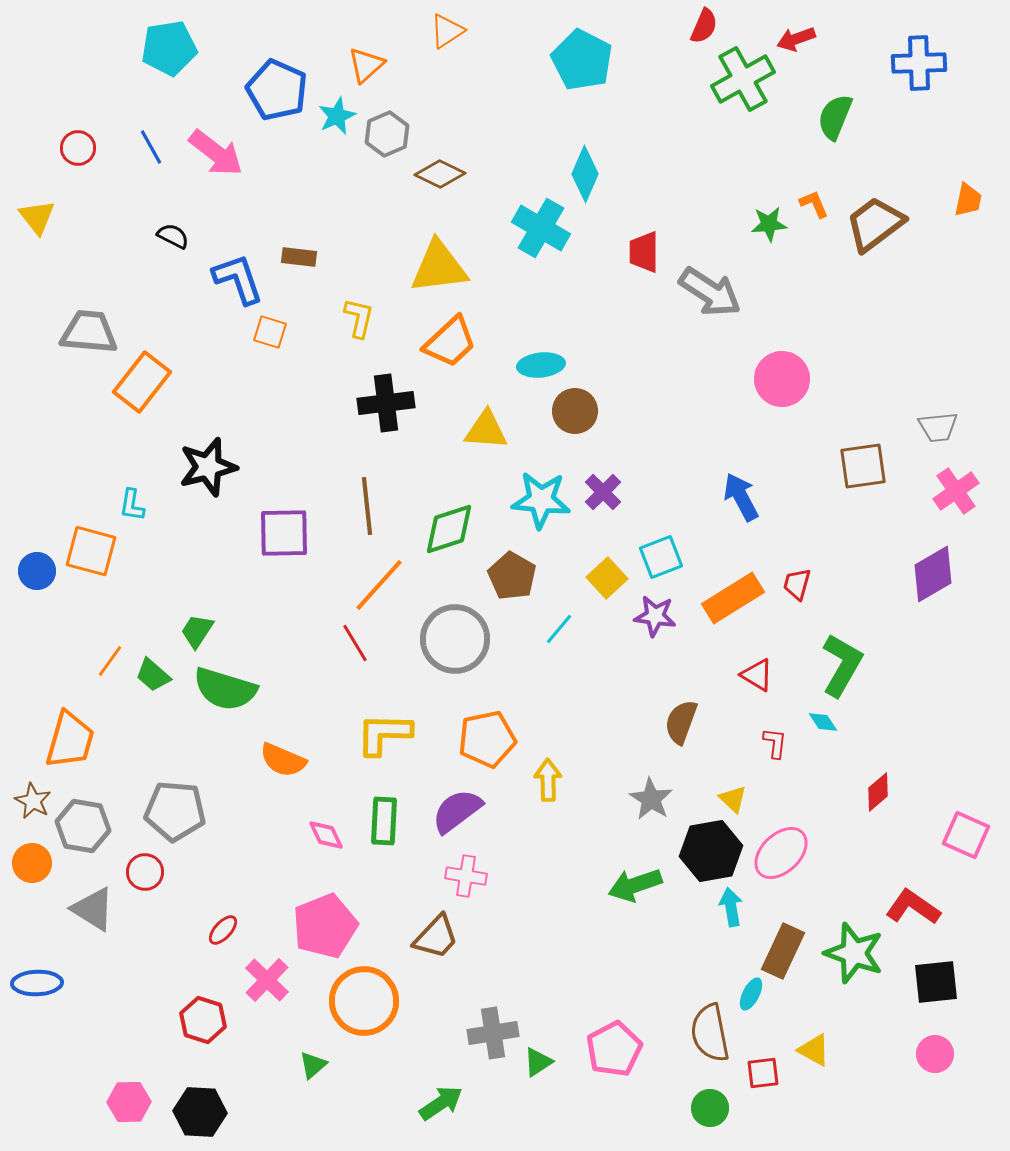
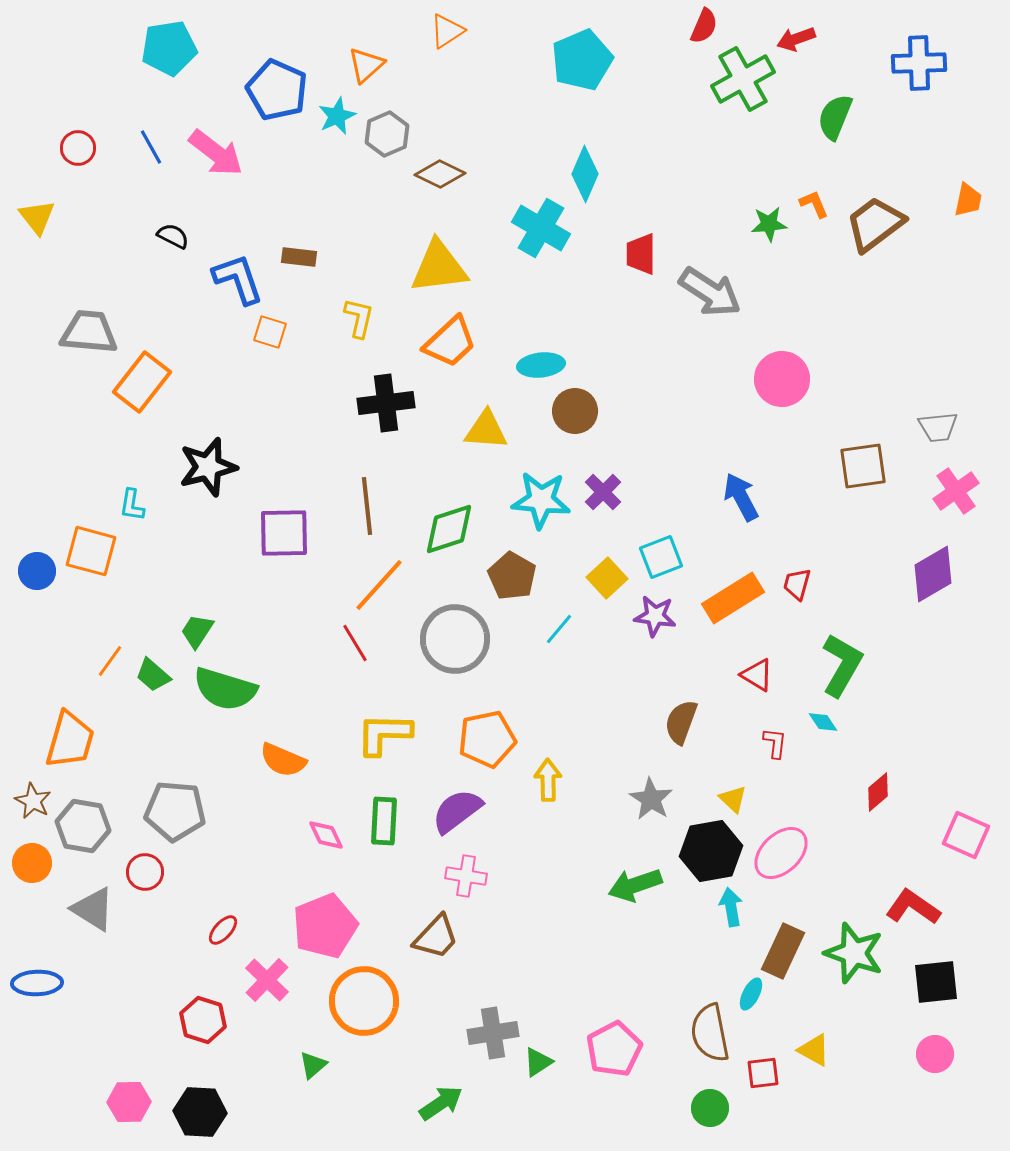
cyan pentagon at (582, 60): rotated 22 degrees clockwise
red trapezoid at (644, 252): moved 3 px left, 2 px down
